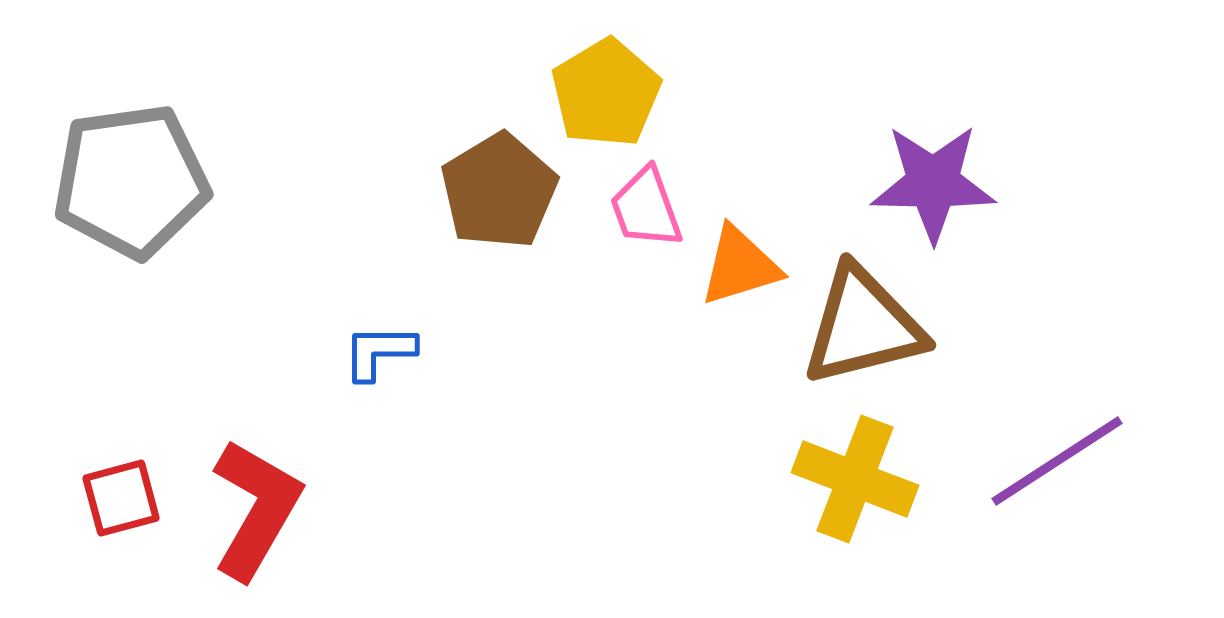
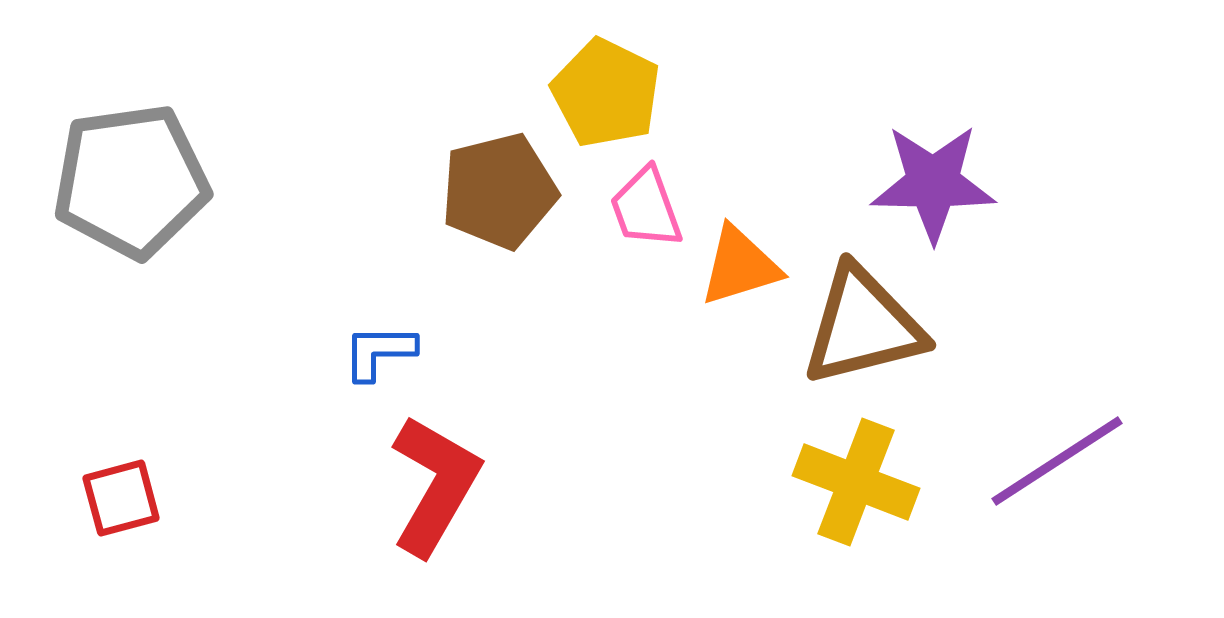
yellow pentagon: rotated 15 degrees counterclockwise
brown pentagon: rotated 17 degrees clockwise
yellow cross: moved 1 px right, 3 px down
red L-shape: moved 179 px right, 24 px up
